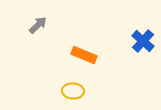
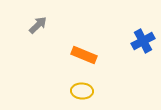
blue cross: rotated 20 degrees clockwise
yellow ellipse: moved 9 px right
